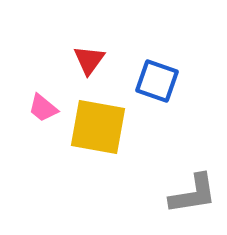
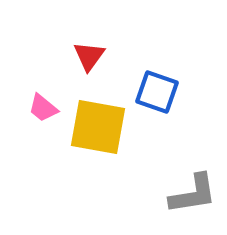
red triangle: moved 4 px up
blue square: moved 11 px down
